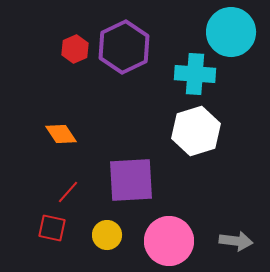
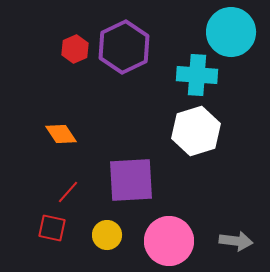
cyan cross: moved 2 px right, 1 px down
